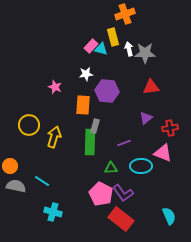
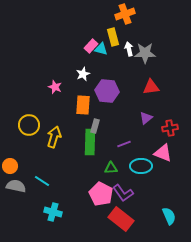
white star: moved 3 px left; rotated 16 degrees counterclockwise
purple line: moved 1 px down
